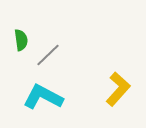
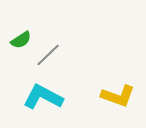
green semicircle: rotated 65 degrees clockwise
yellow L-shape: moved 7 px down; rotated 68 degrees clockwise
